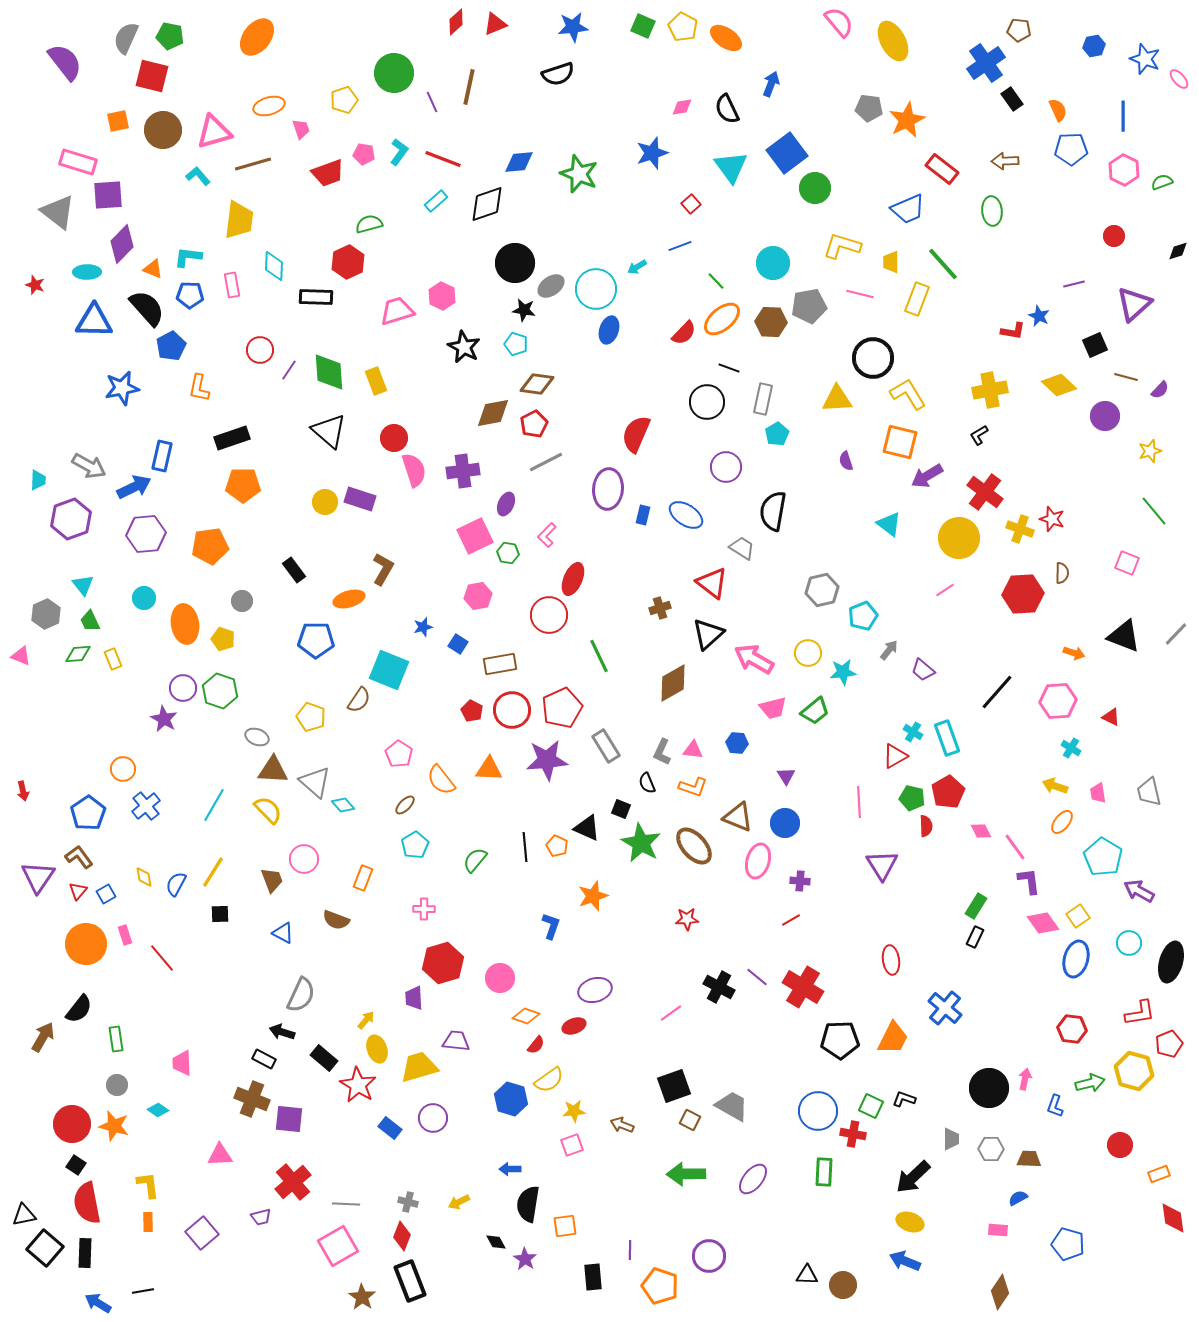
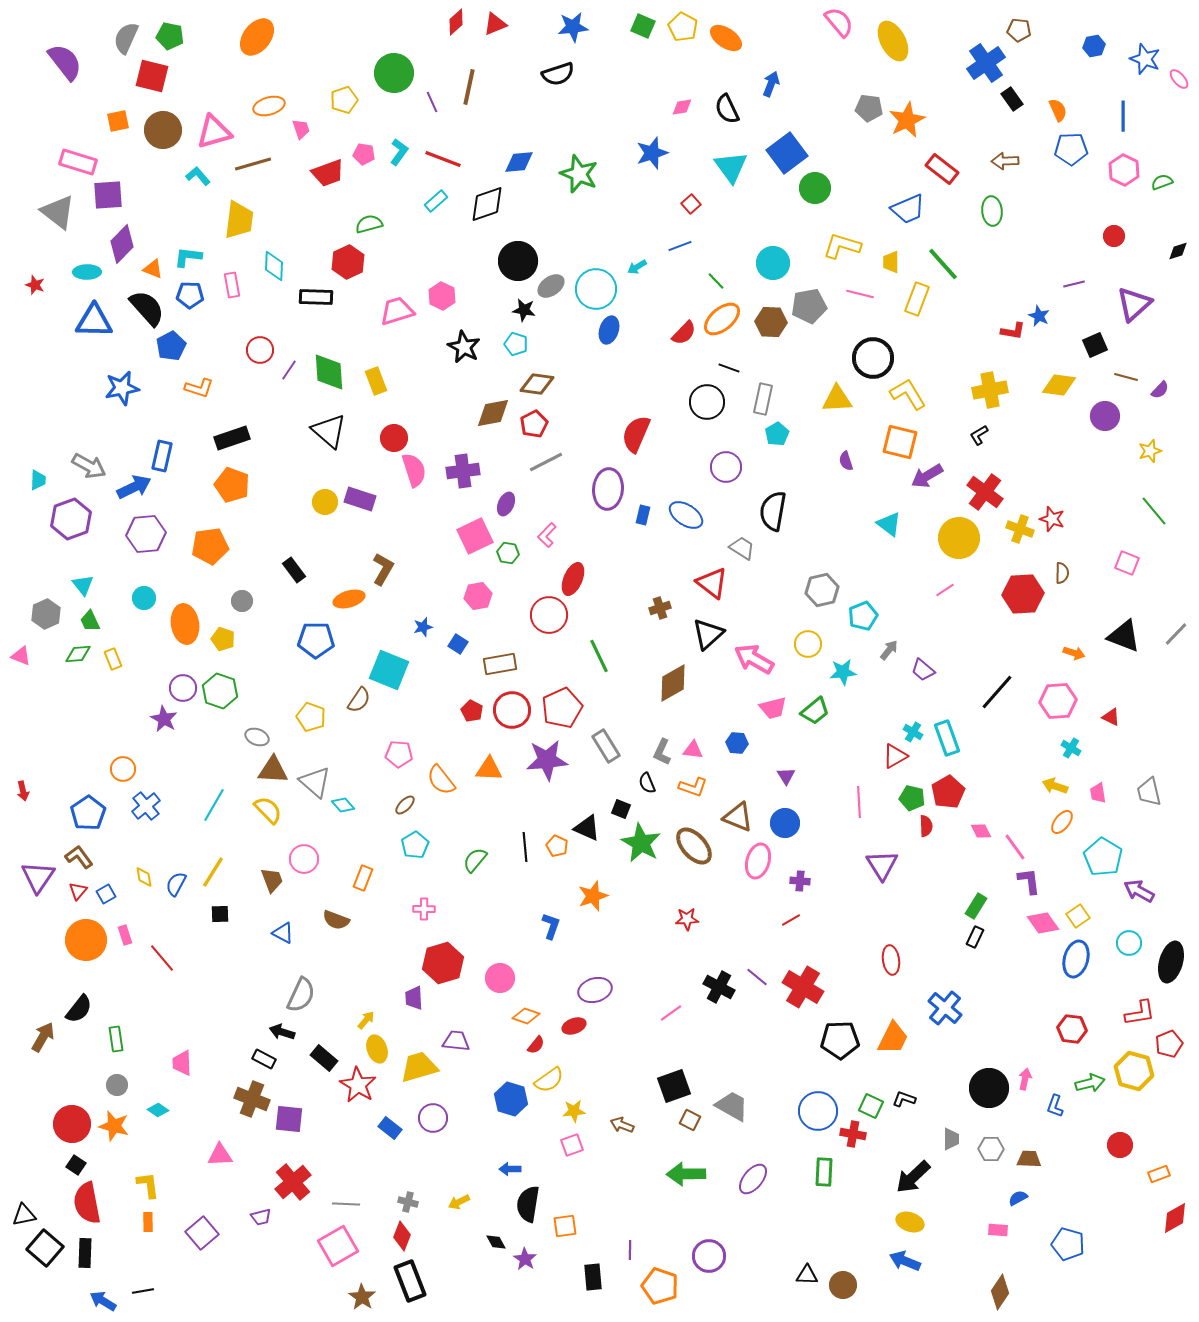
black circle at (515, 263): moved 3 px right, 2 px up
yellow diamond at (1059, 385): rotated 36 degrees counterclockwise
orange L-shape at (199, 388): rotated 84 degrees counterclockwise
orange pentagon at (243, 485): moved 11 px left; rotated 20 degrees clockwise
yellow circle at (808, 653): moved 9 px up
pink pentagon at (399, 754): rotated 28 degrees counterclockwise
orange circle at (86, 944): moved 4 px up
red diamond at (1173, 1218): moved 2 px right; rotated 68 degrees clockwise
blue arrow at (98, 1303): moved 5 px right, 2 px up
